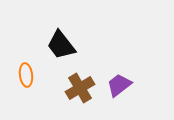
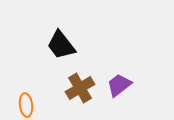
orange ellipse: moved 30 px down
